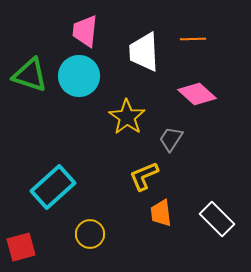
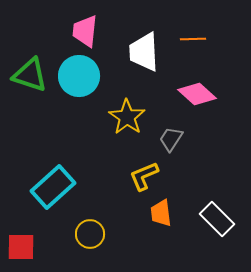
red square: rotated 16 degrees clockwise
